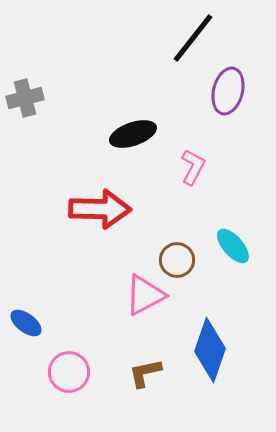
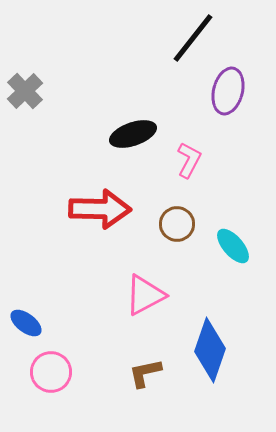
gray cross: moved 7 px up; rotated 30 degrees counterclockwise
pink L-shape: moved 4 px left, 7 px up
brown circle: moved 36 px up
pink circle: moved 18 px left
